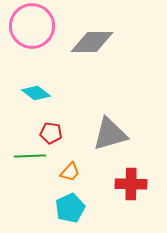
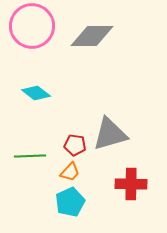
gray diamond: moved 6 px up
red pentagon: moved 24 px right, 12 px down
cyan pentagon: moved 6 px up
